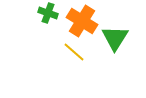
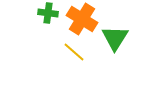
green cross: rotated 12 degrees counterclockwise
orange cross: moved 2 px up
